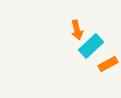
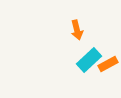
cyan rectangle: moved 2 px left, 14 px down
